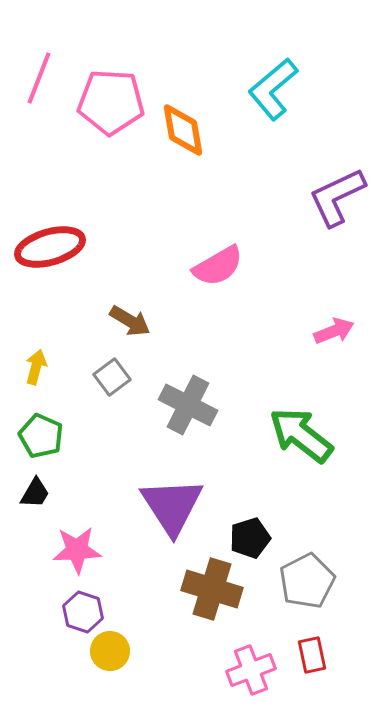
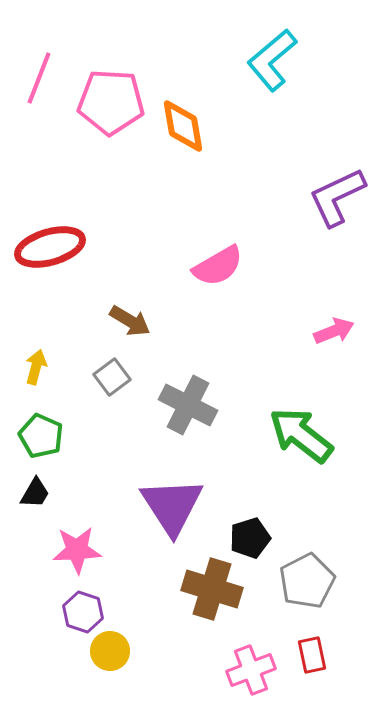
cyan L-shape: moved 1 px left, 29 px up
orange diamond: moved 4 px up
